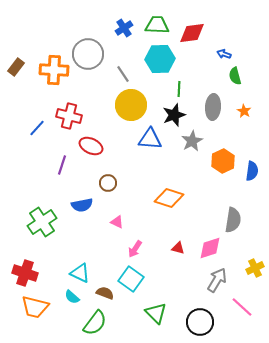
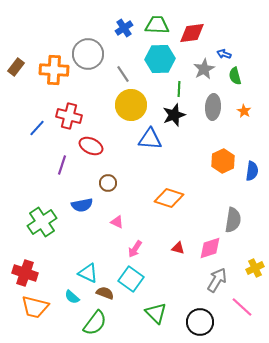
gray star at (192, 141): moved 12 px right, 72 px up
cyan triangle at (80, 273): moved 8 px right
